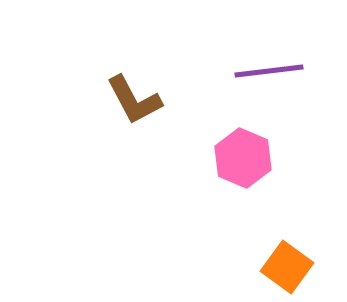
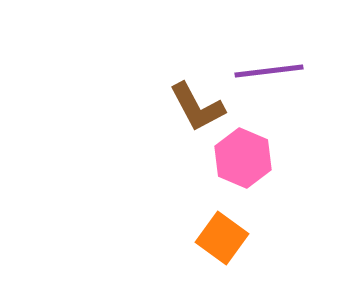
brown L-shape: moved 63 px right, 7 px down
orange square: moved 65 px left, 29 px up
